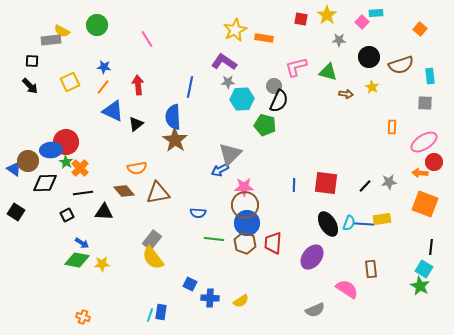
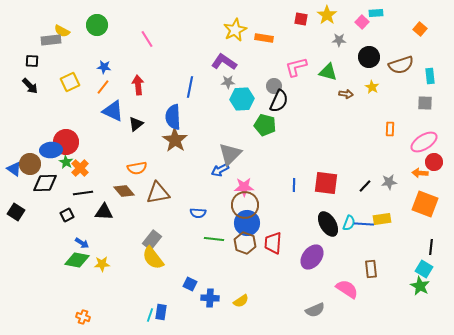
orange rectangle at (392, 127): moved 2 px left, 2 px down
brown circle at (28, 161): moved 2 px right, 3 px down
